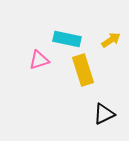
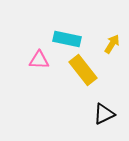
yellow arrow: moved 1 px right, 4 px down; rotated 24 degrees counterclockwise
pink triangle: rotated 20 degrees clockwise
yellow rectangle: rotated 20 degrees counterclockwise
